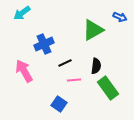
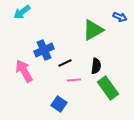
cyan arrow: moved 1 px up
blue cross: moved 6 px down
